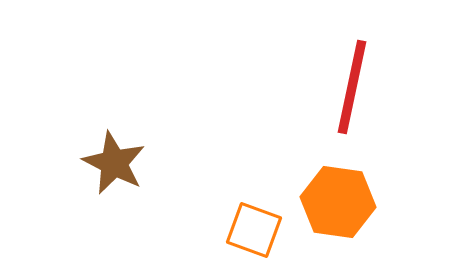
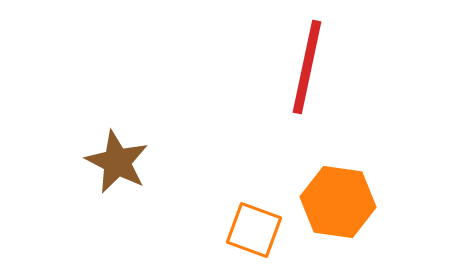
red line: moved 45 px left, 20 px up
brown star: moved 3 px right, 1 px up
